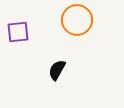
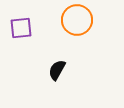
purple square: moved 3 px right, 4 px up
